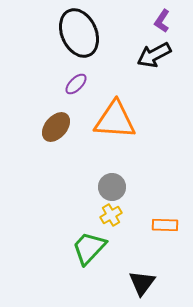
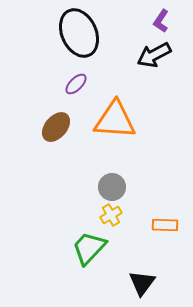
purple L-shape: moved 1 px left
